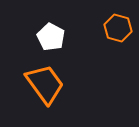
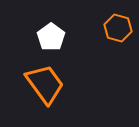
white pentagon: rotated 8 degrees clockwise
